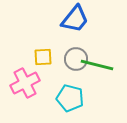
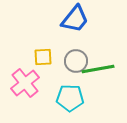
gray circle: moved 2 px down
green line: moved 1 px right, 4 px down; rotated 24 degrees counterclockwise
pink cross: rotated 12 degrees counterclockwise
cyan pentagon: rotated 12 degrees counterclockwise
